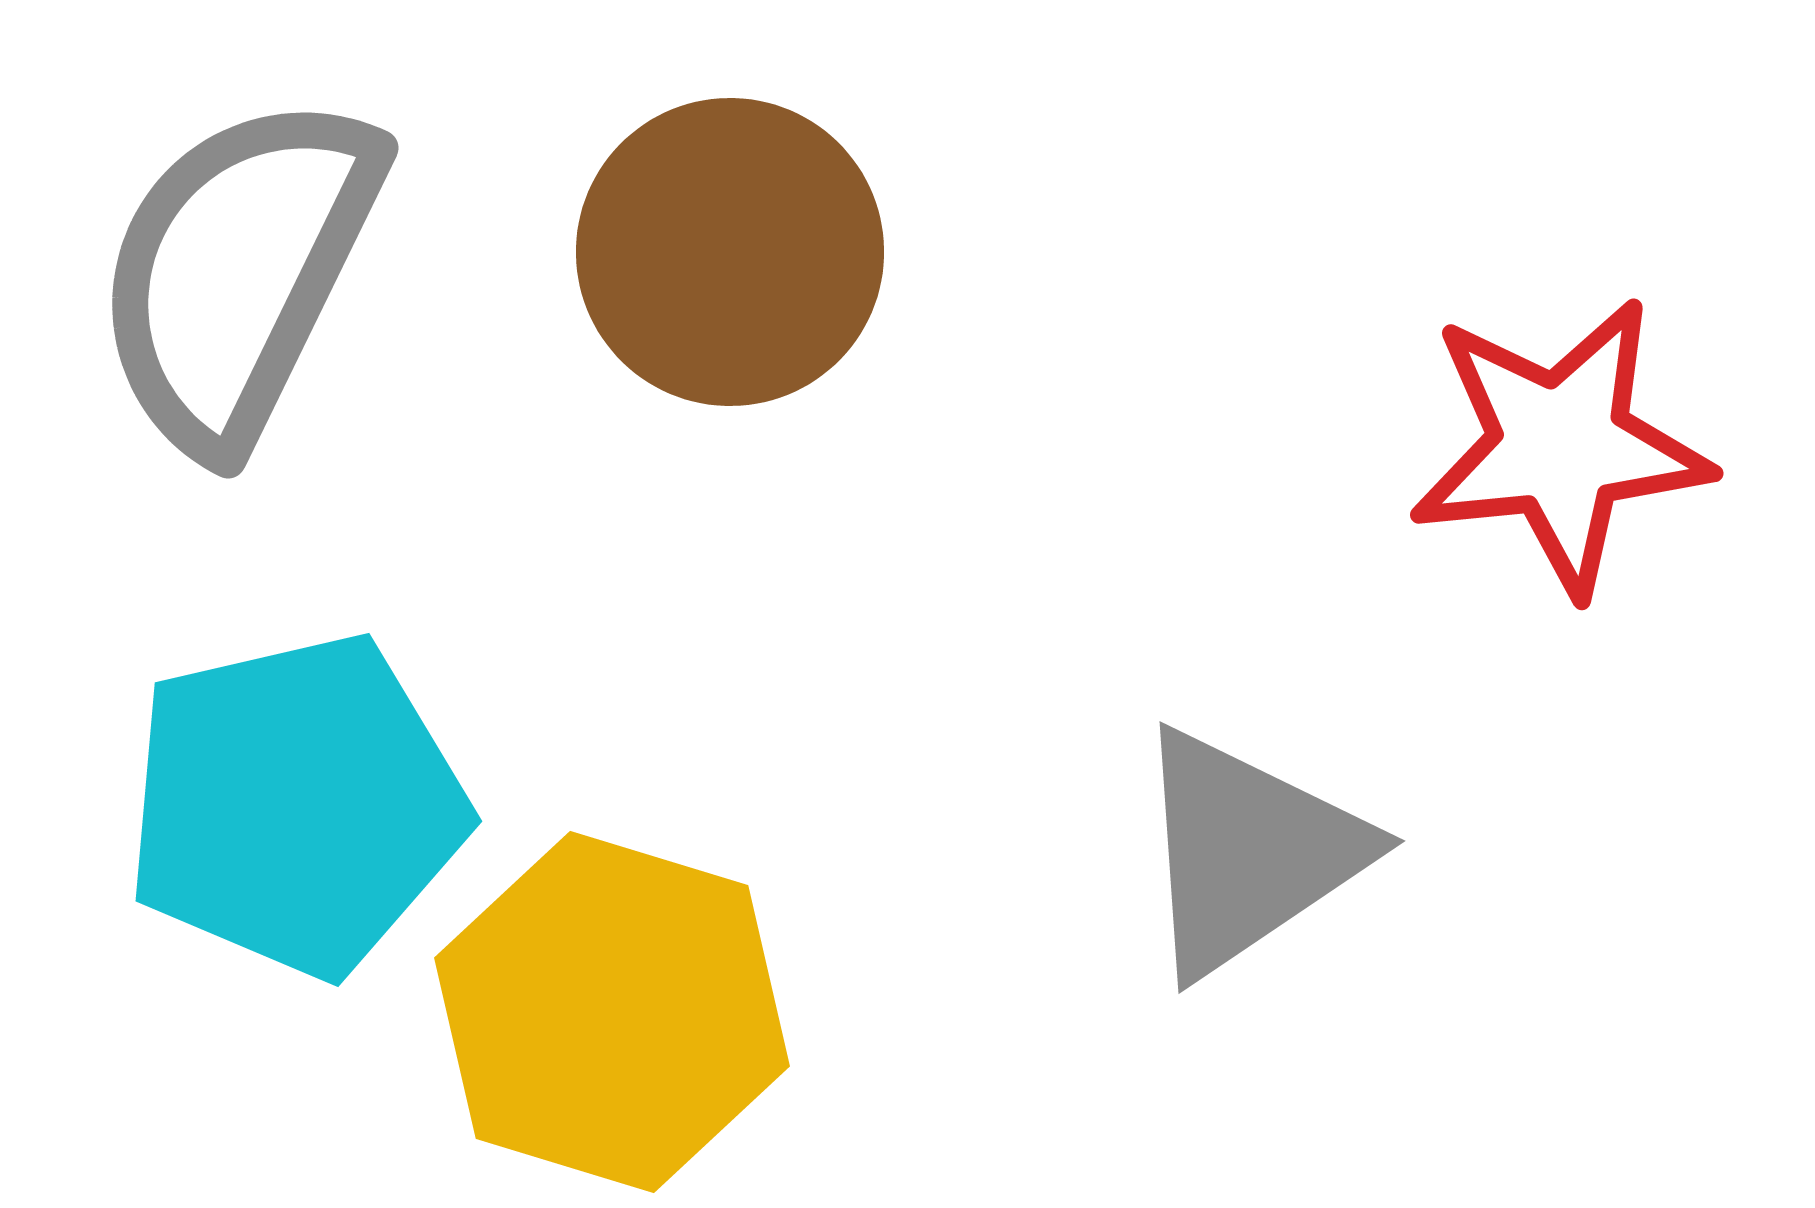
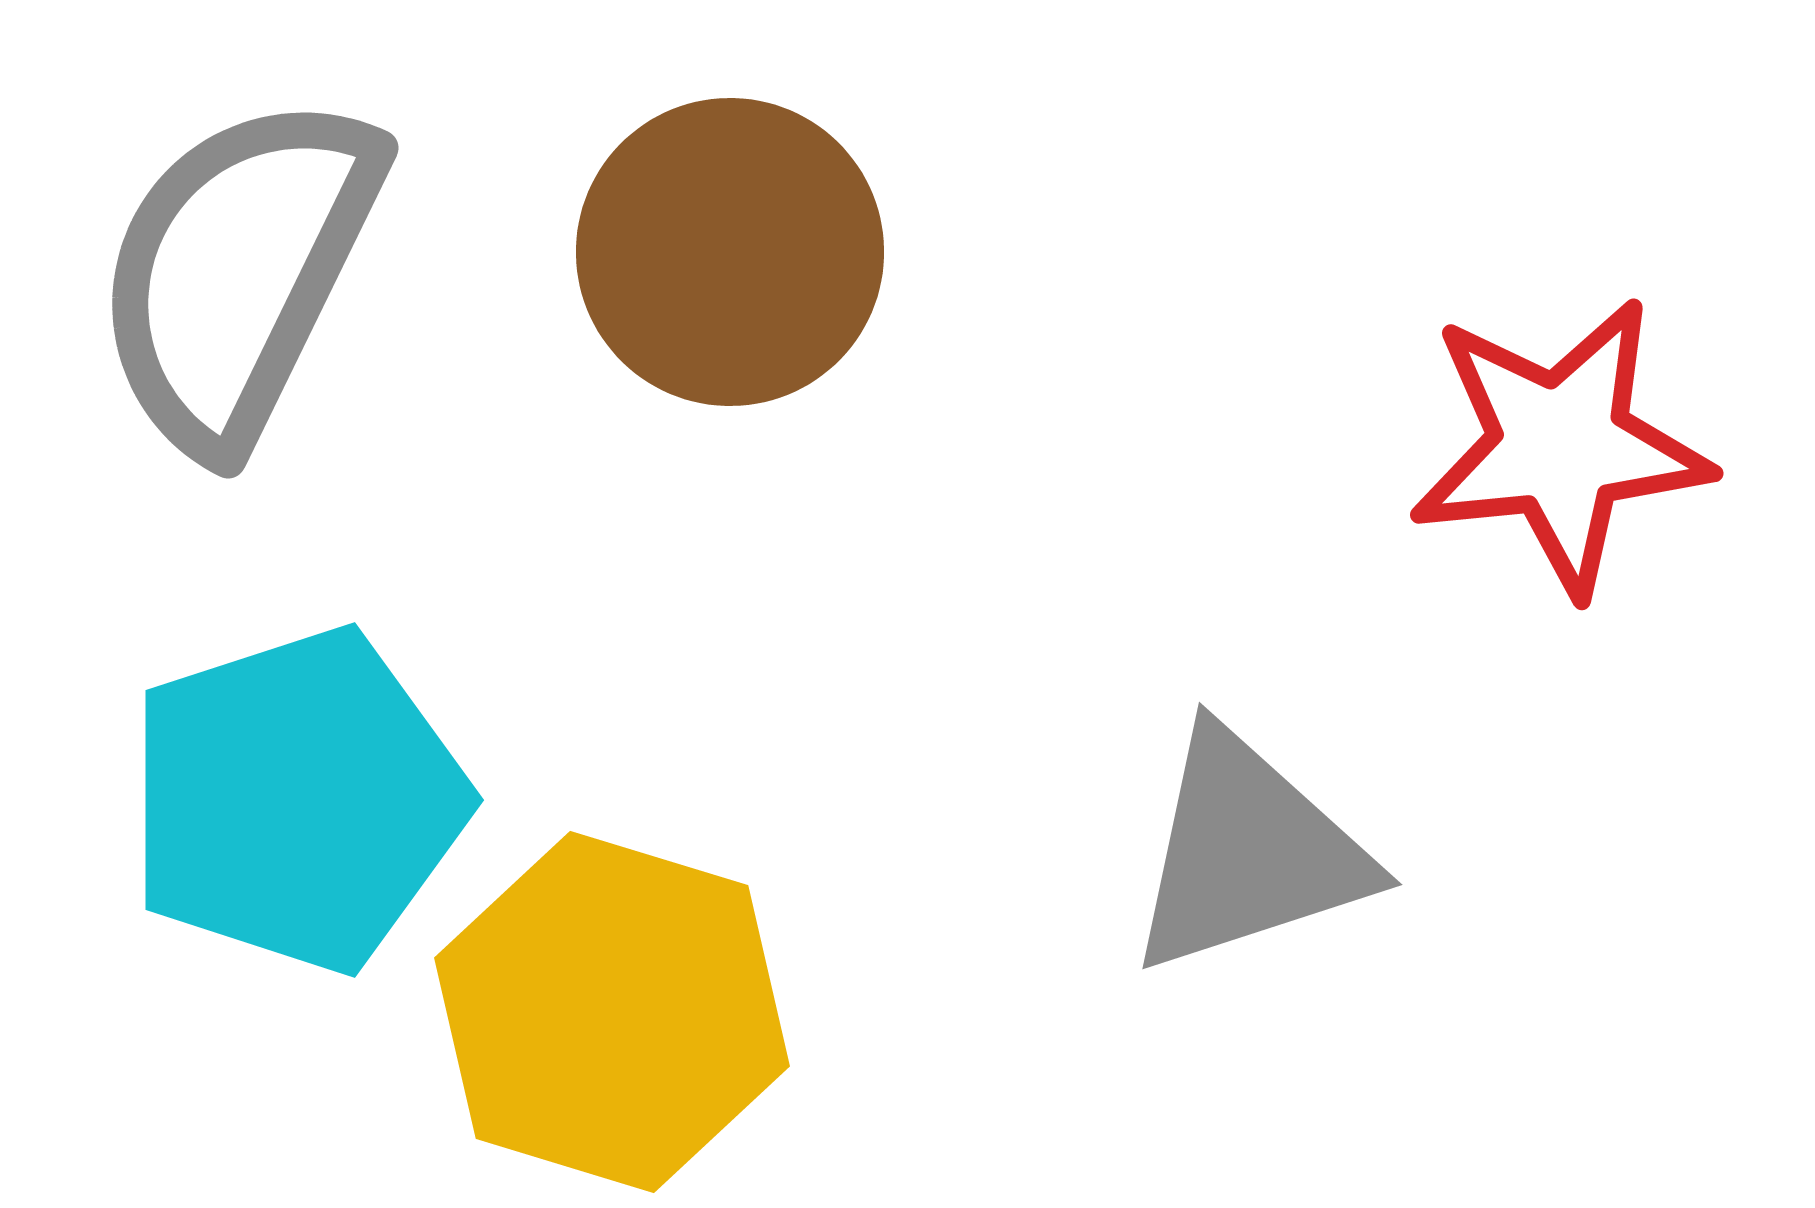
cyan pentagon: moved 1 px right, 5 px up; rotated 5 degrees counterclockwise
gray triangle: rotated 16 degrees clockwise
